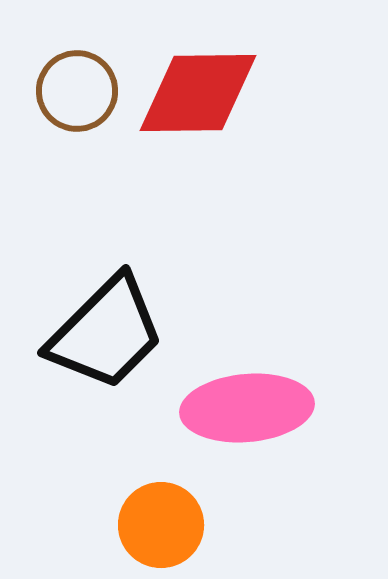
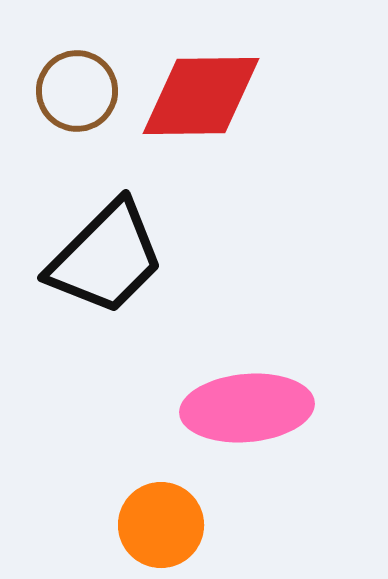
red diamond: moved 3 px right, 3 px down
black trapezoid: moved 75 px up
